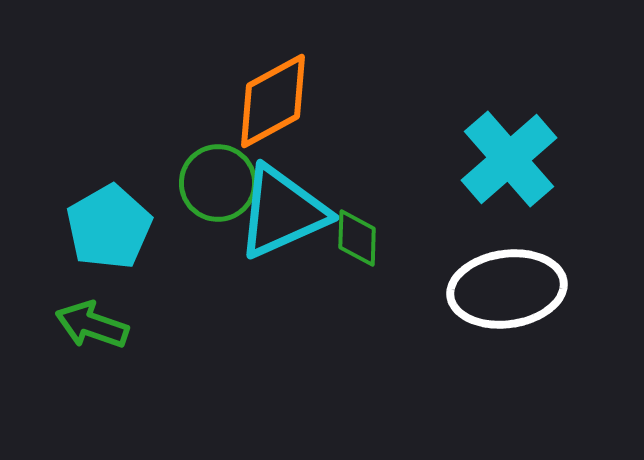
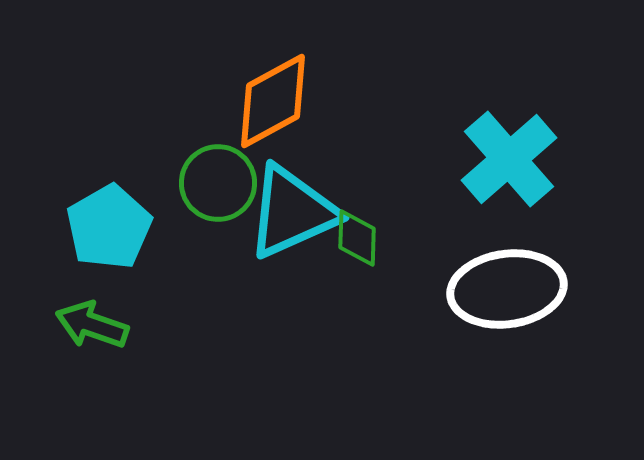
cyan triangle: moved 10 px right
